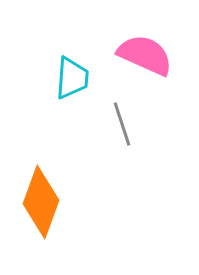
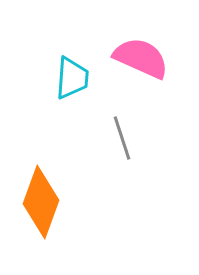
pink semicircle: moved 4 px left, 3 px down
gray line: moved 14 px down
